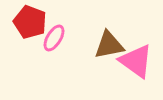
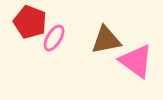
brown triangle: moved 3 px left, 5 px up
